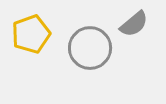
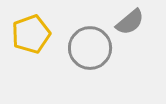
gray semicircle: moved 4 px left, 2 px up
